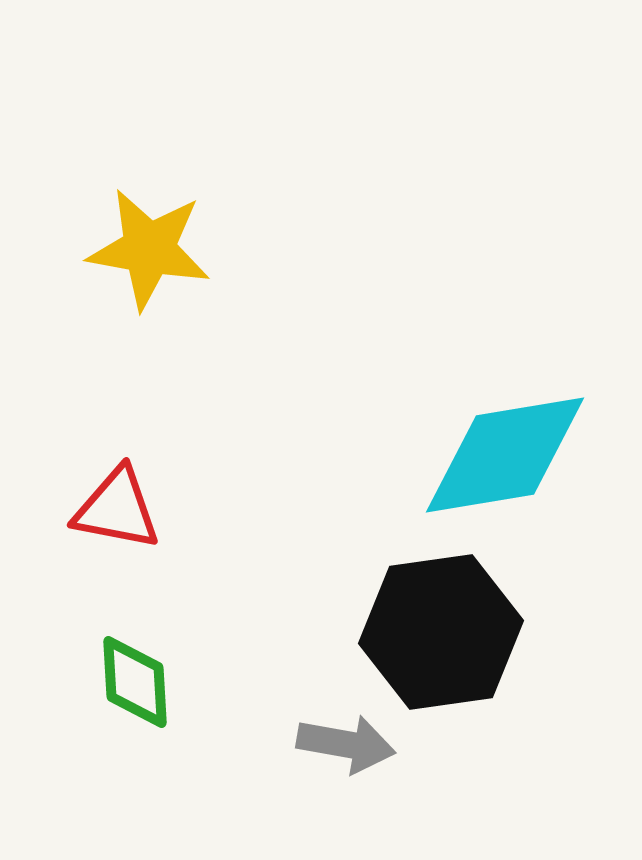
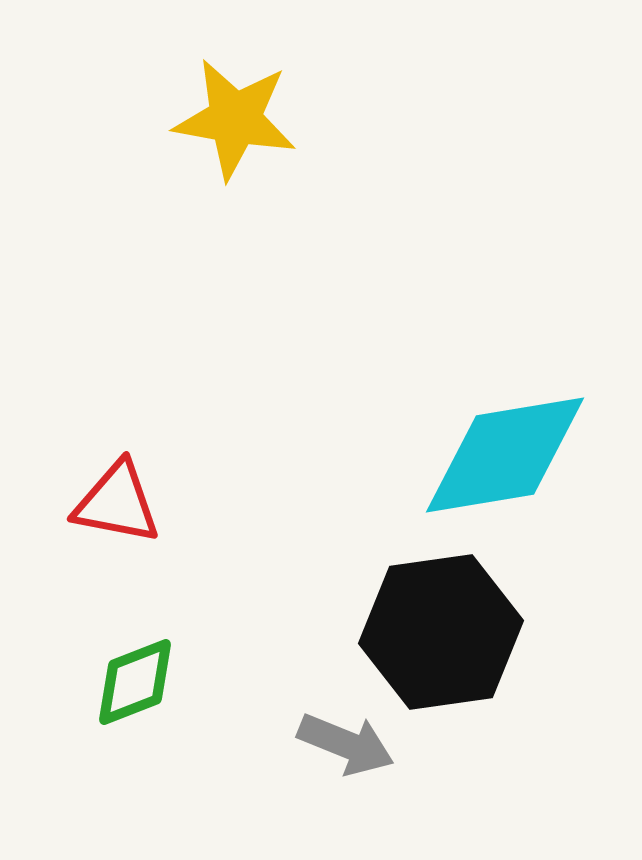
yellow star: moved 86 px right, 130 px up
red triangle: moved 6 px up
green diamond: rotated 72 degrees clockwise
gray arrow: rotated 12 degrees clockwise
